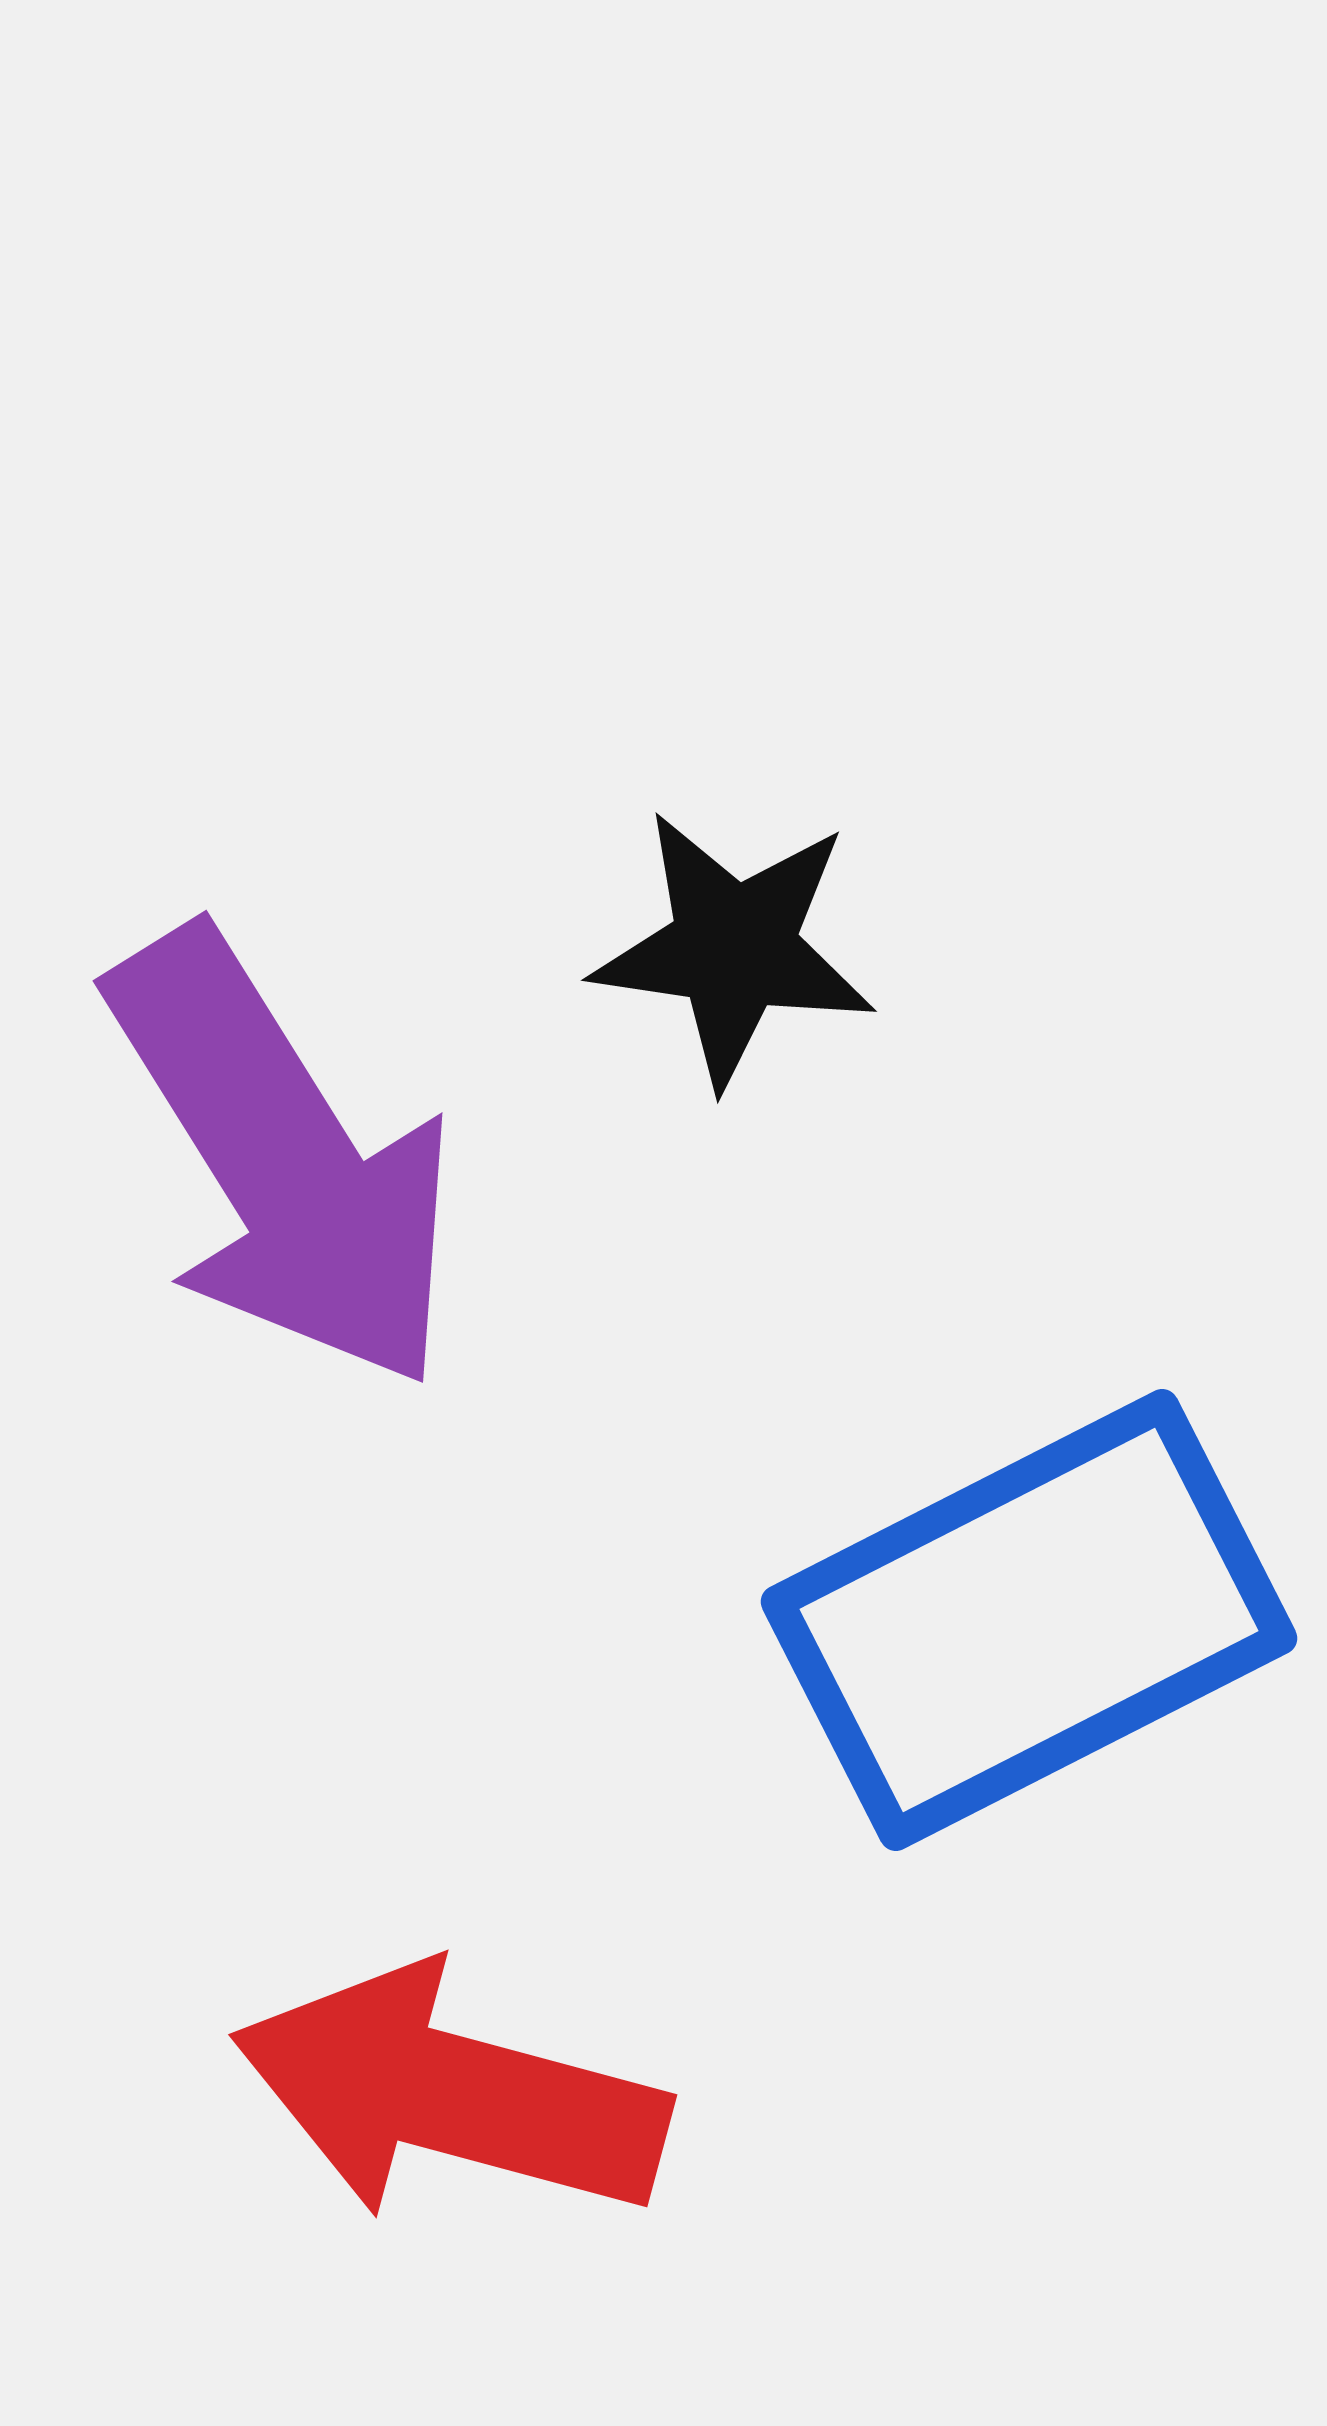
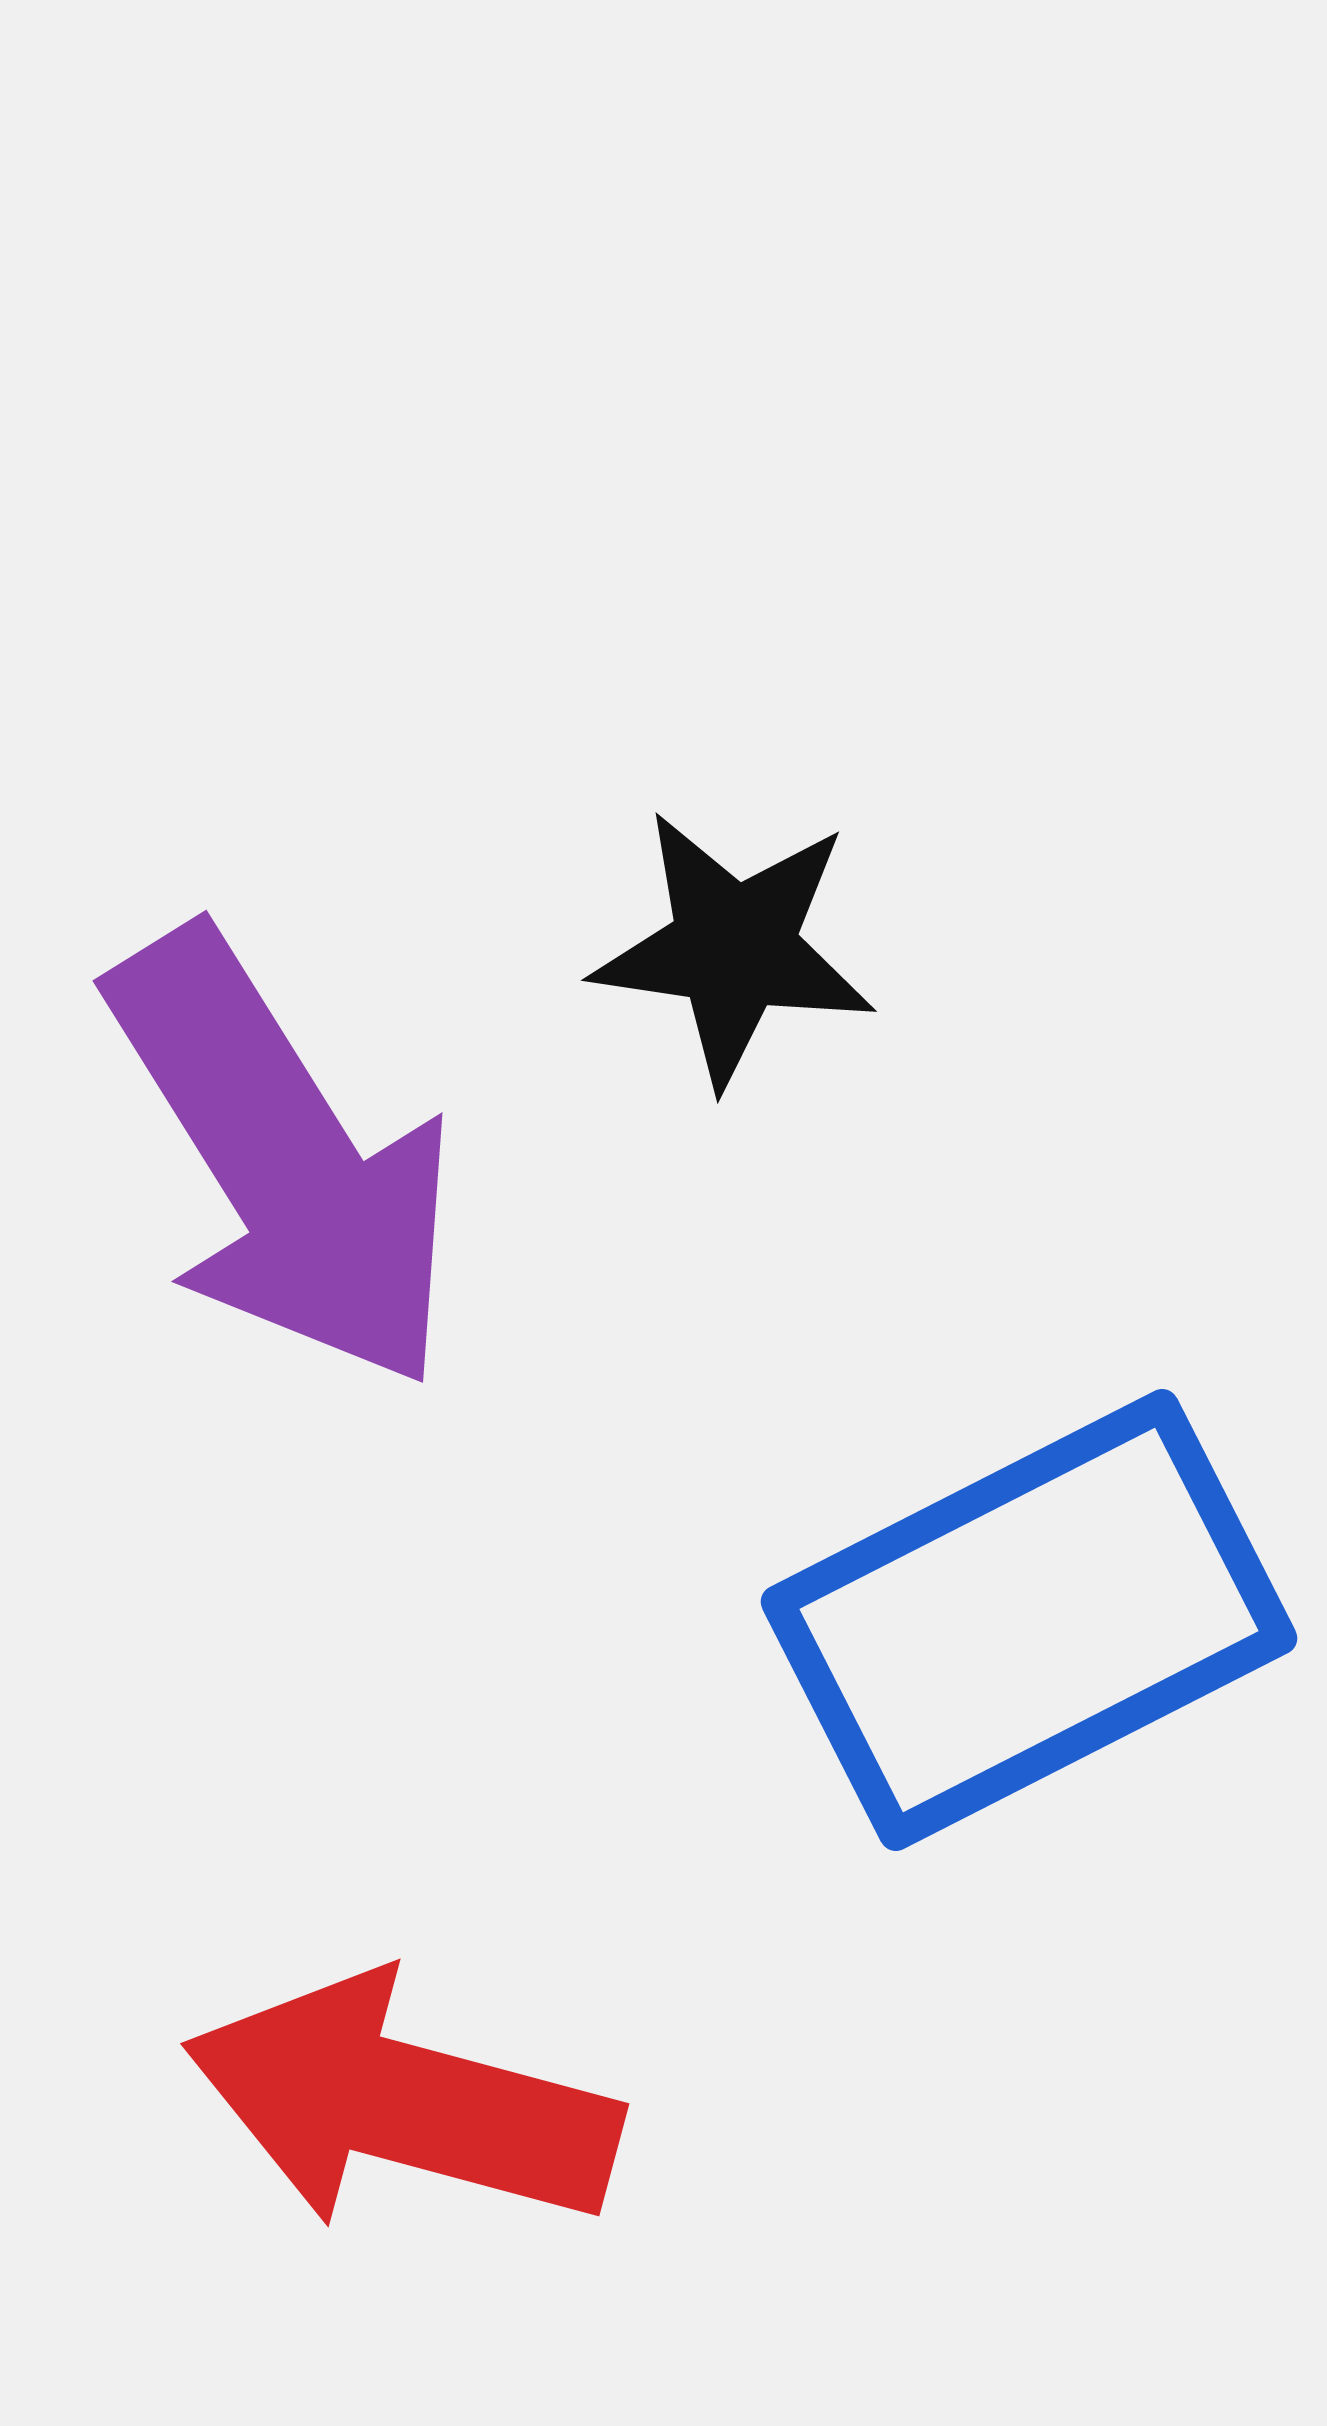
red arrow: moved 48 px left, 9 px down
